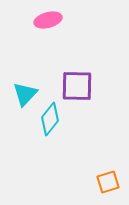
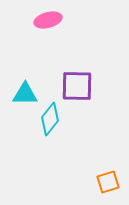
cyan triangle: rotated 48 degrees clockwise
